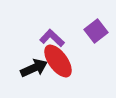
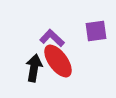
purple square: rotated 30 degrees clockwise
black arrow: rotated 56 degrees counterclockwise
